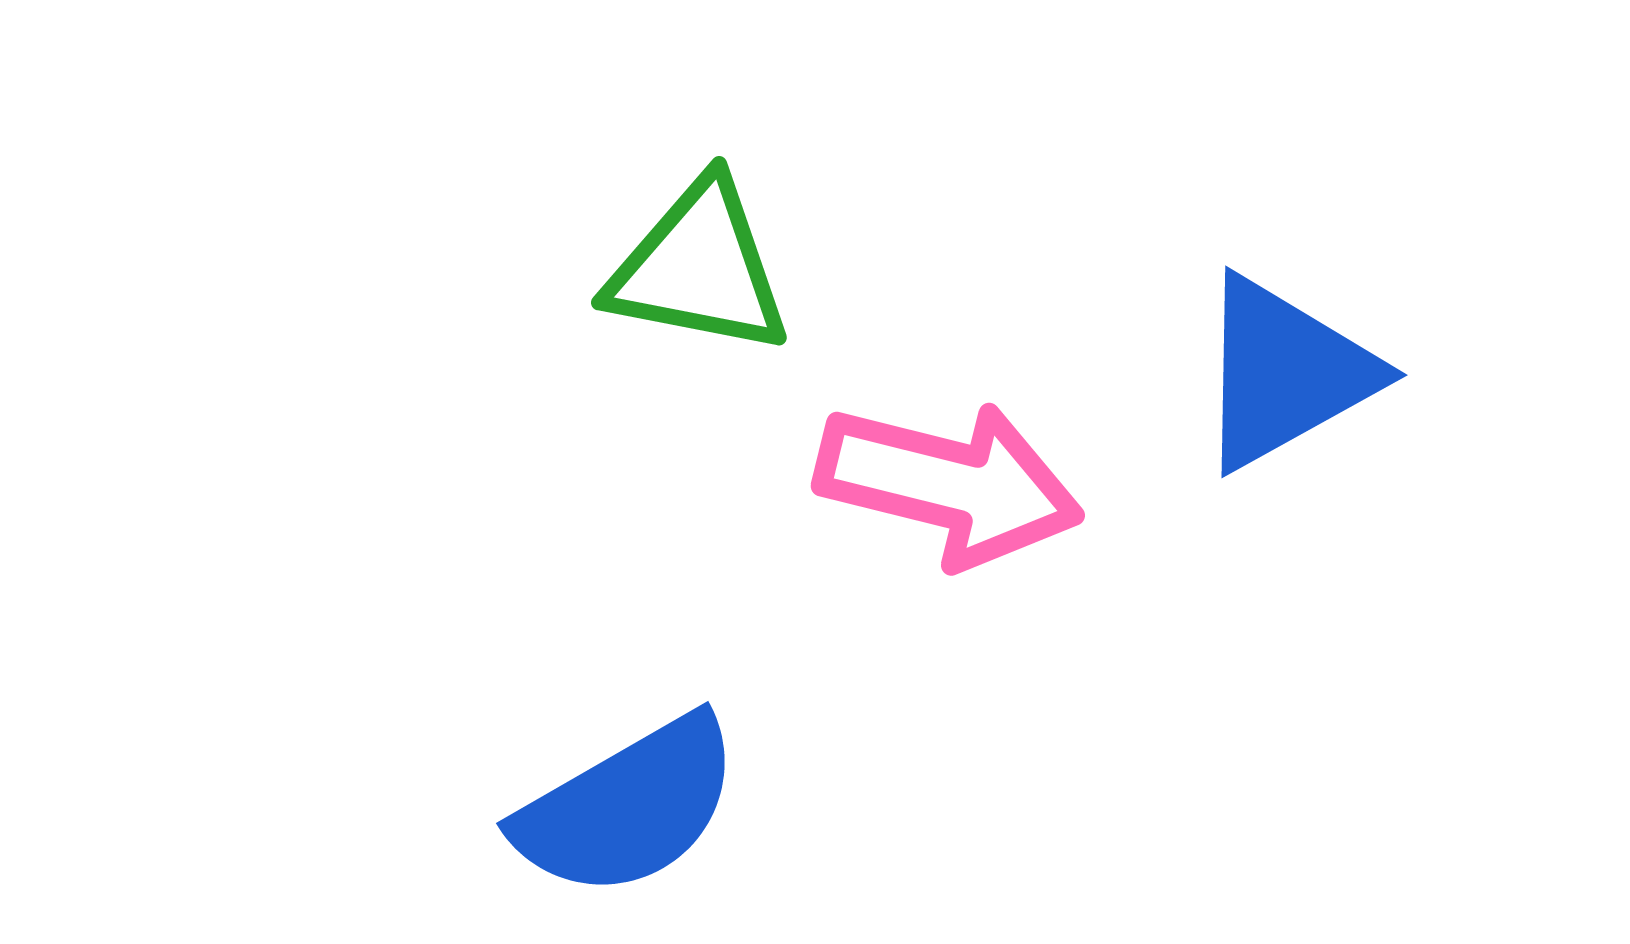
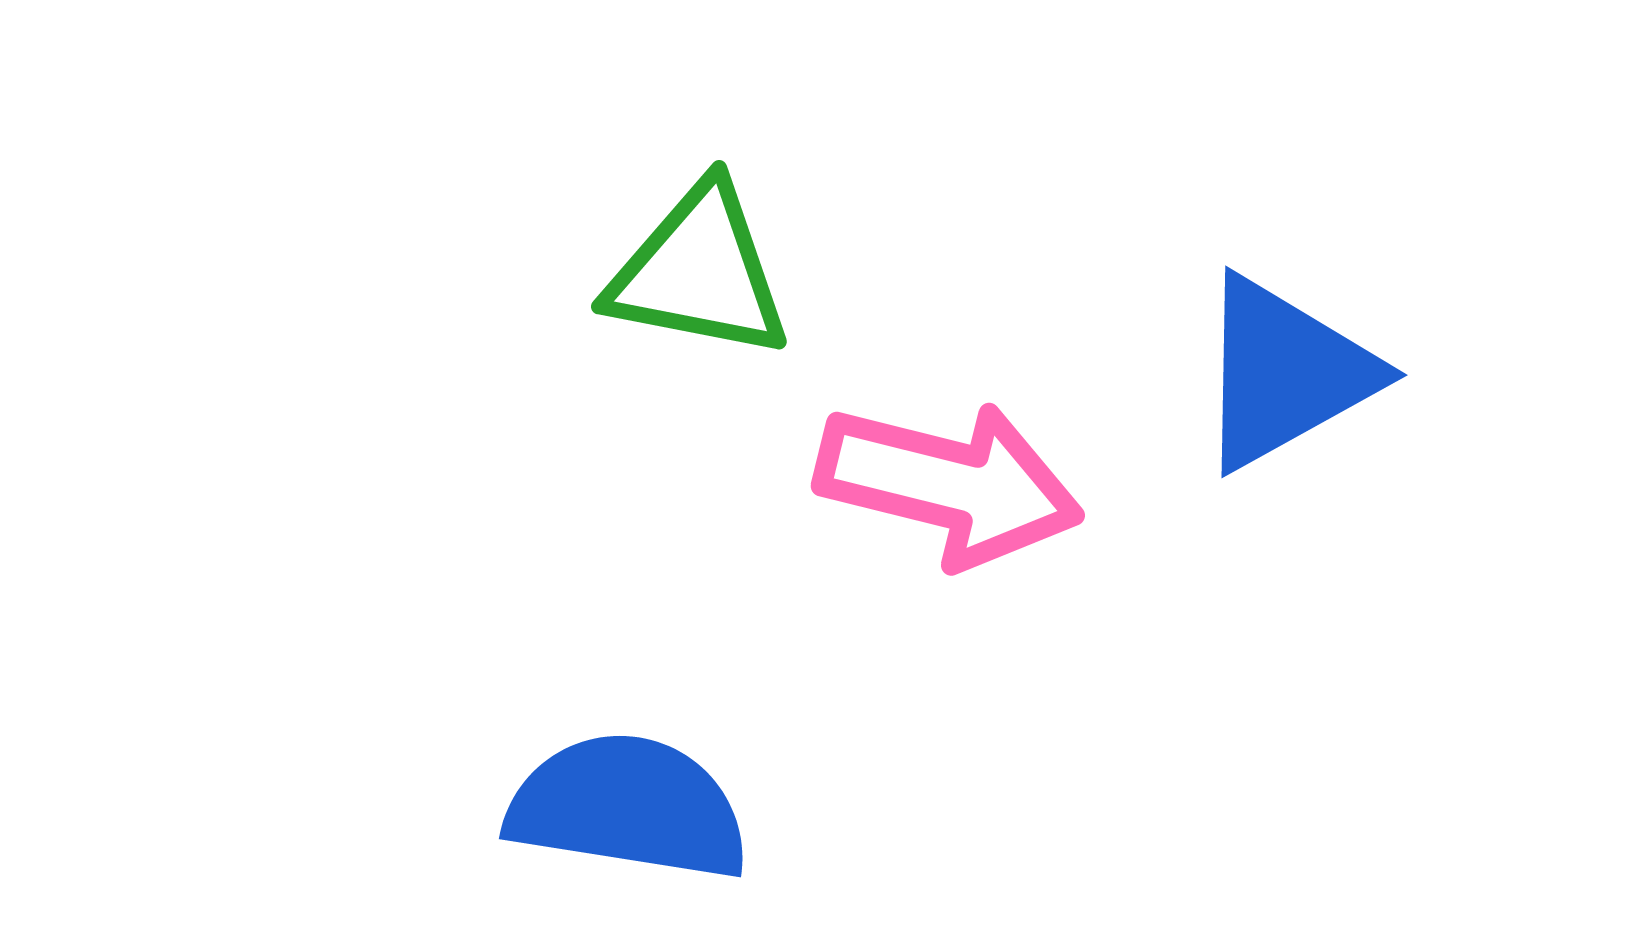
green triangle: moved 4 px down
blue semicircle: rotated 141 degrees counterclockwise
